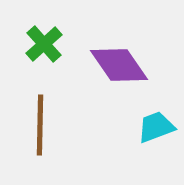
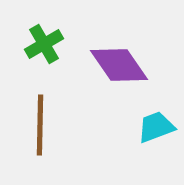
green cross: rotated 12 degrees clockwise
